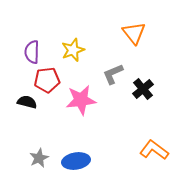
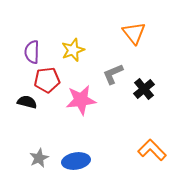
black cross: moved 1 px right
orange L-shape: moved 2 px left; rotated 8 degrees clockwise
